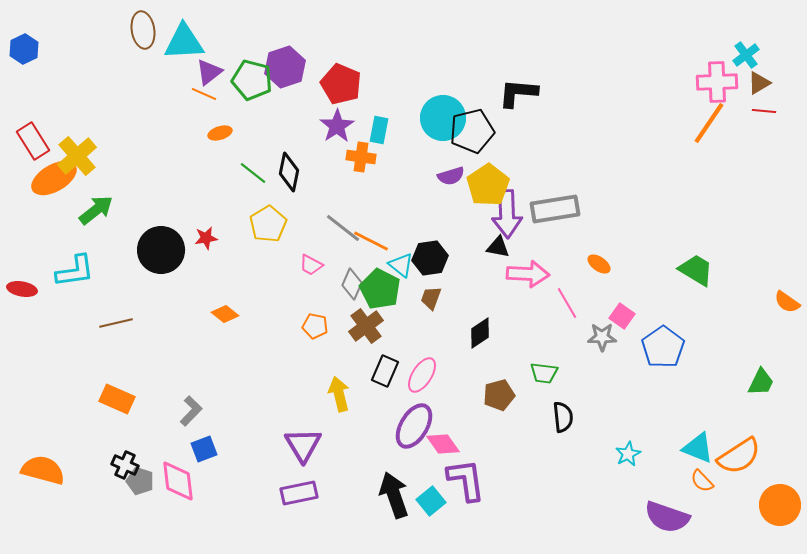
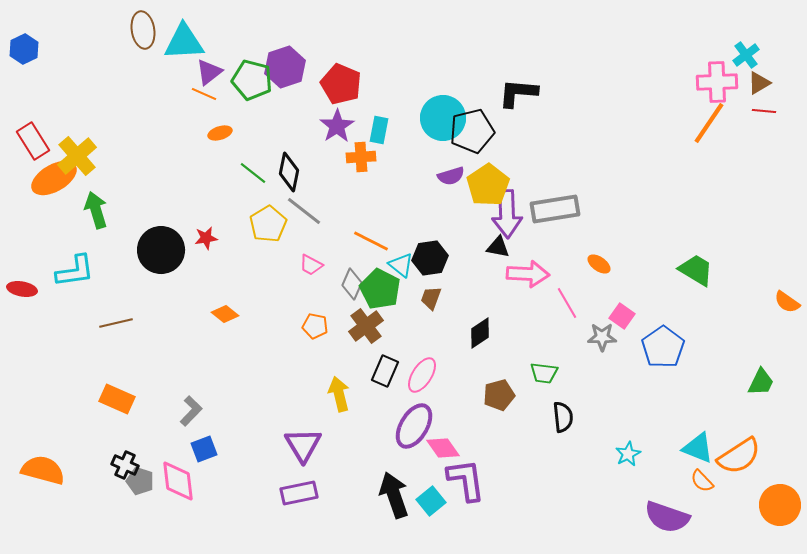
orange cross at (361, 157): rotated 12 degrees counterclockwise
green arrow at (96, 210): rotated 69 degrees counterclockwise
gray line at (343, 228): moved 39 px left, 17 px up
pink diamond at (443, 444): moved 4 px down
